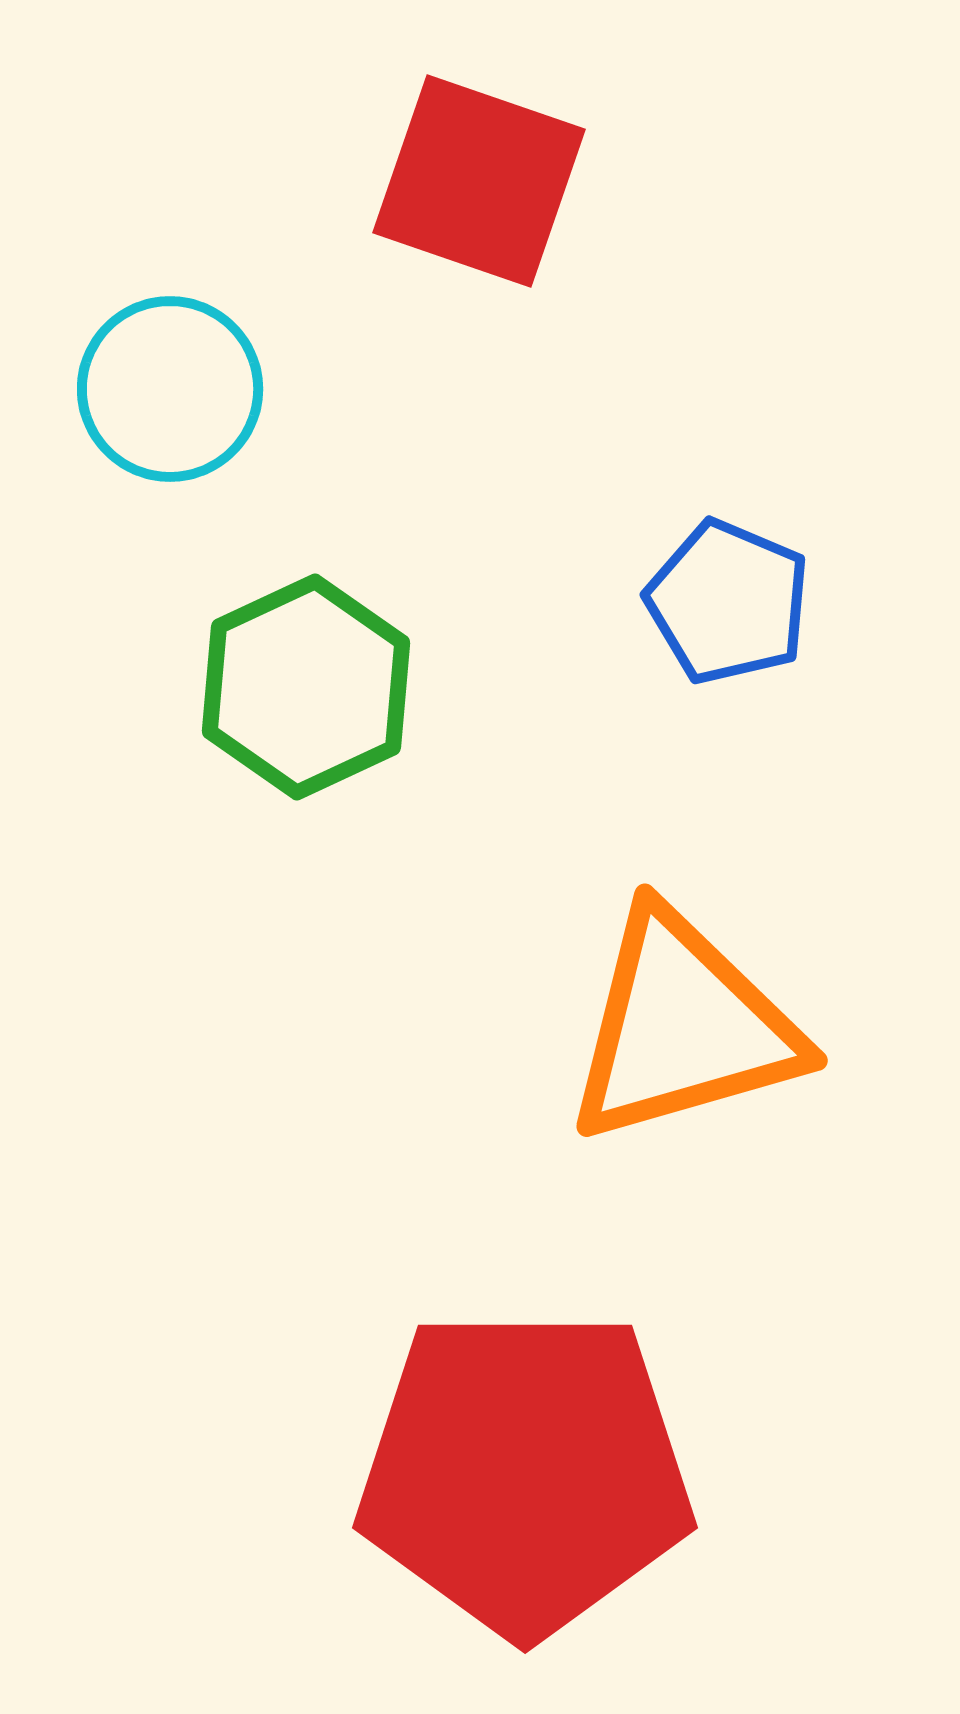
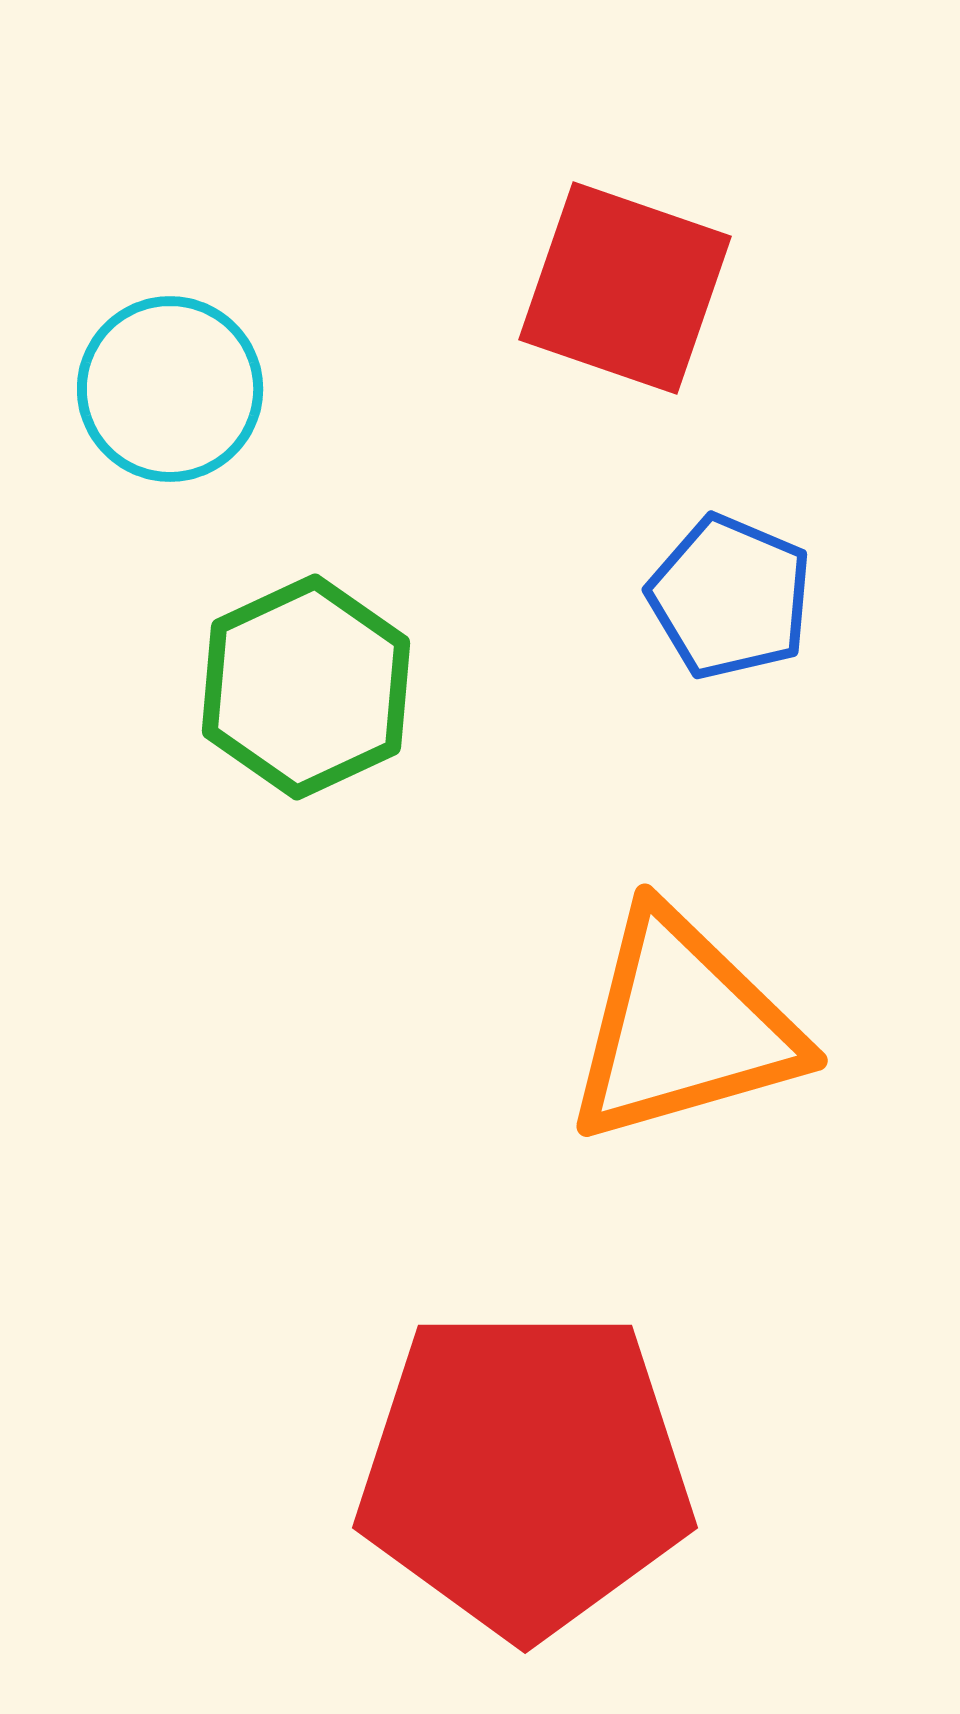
red square: moved 146 px right, 107 px down
blue pentagon: moved 2 px right, 5 px up
